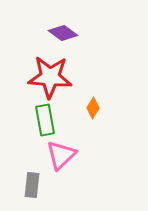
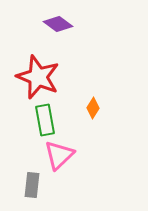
purple diamond: moved 5 px left, 9 px up
red star: moved 12 px left; rotated 18 degrees clockwise
pink triangle: moved 2 px left
